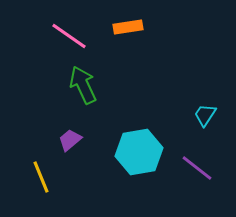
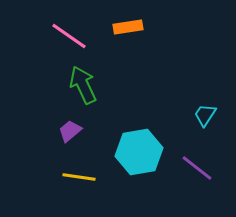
purple trapezoid: moved 9 px up
yellow line: moved 38 px right; rotated 60 degrees counterclockwise
